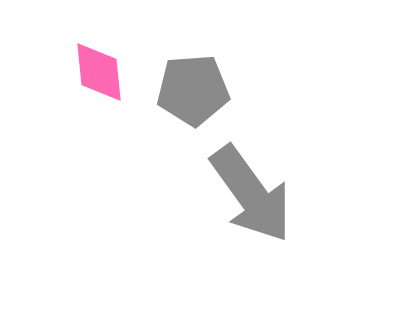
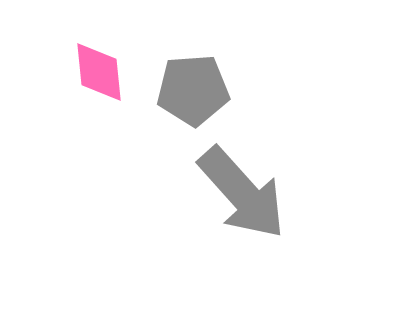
gray arrow: moved 9 px left, 1 px up; rotated 6 degrees counterclockwise
